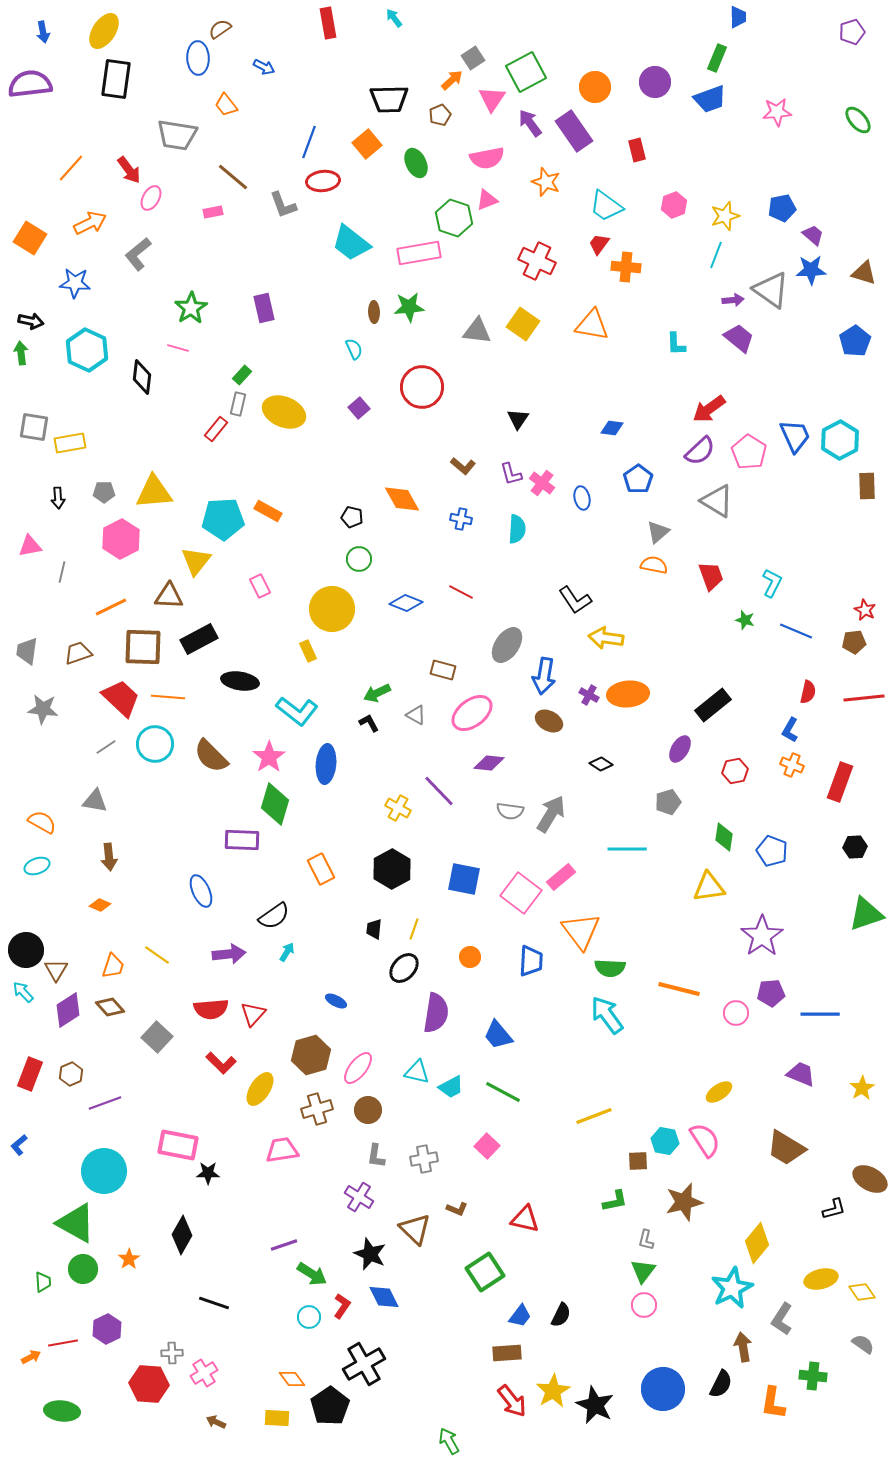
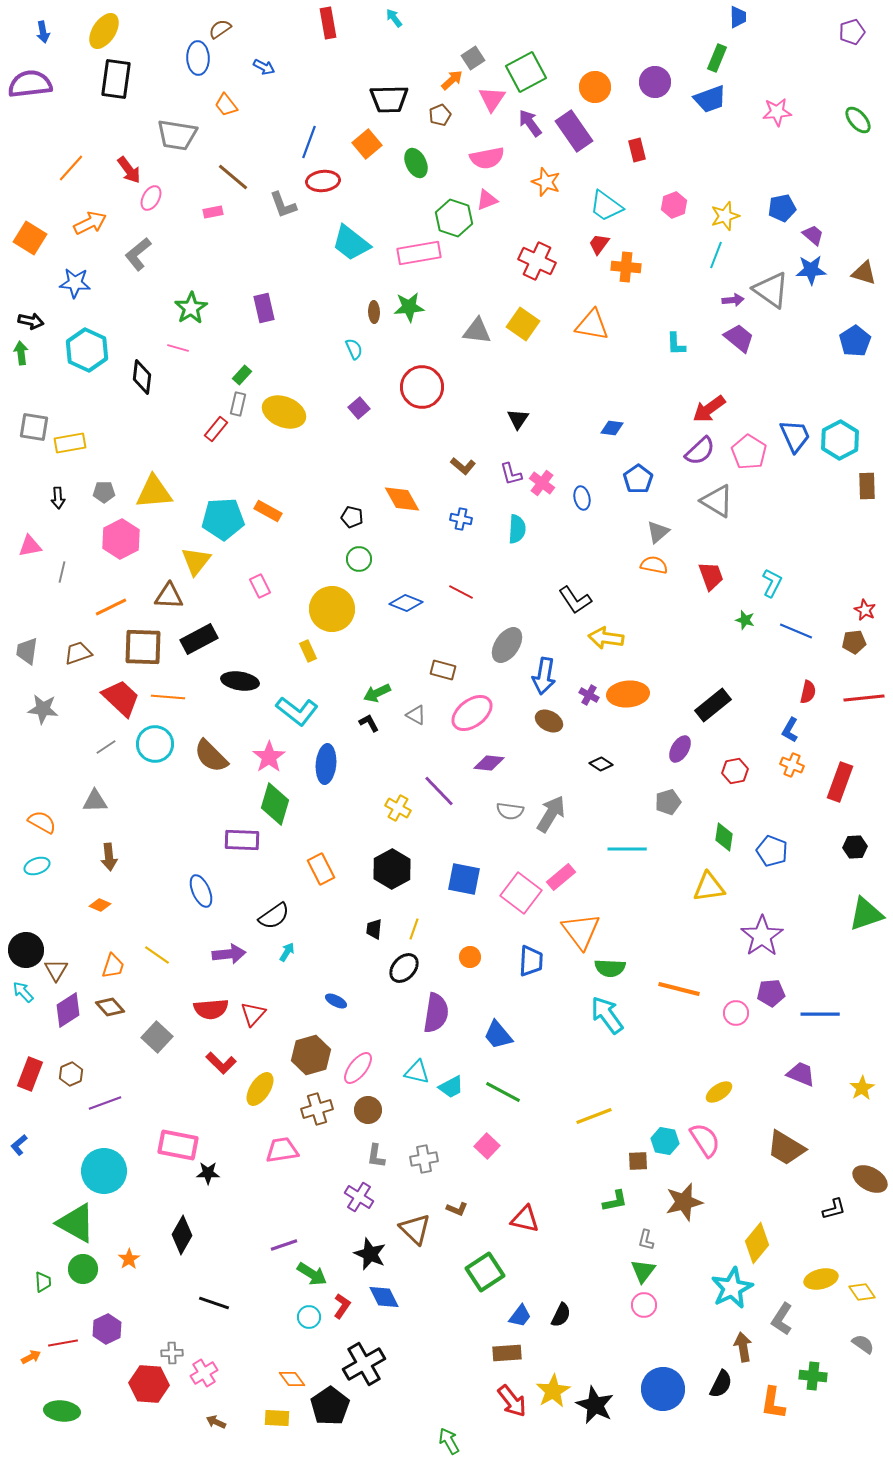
gray triangle at (95, 801): rotated 12 degrees counterclockwise
